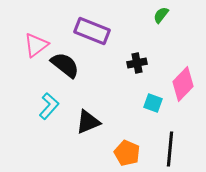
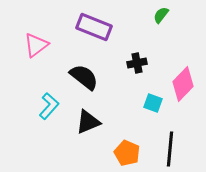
purple rectangle: moved 2 px right, 4 px up
black semicircle: moved 19 px right, 12 px down
